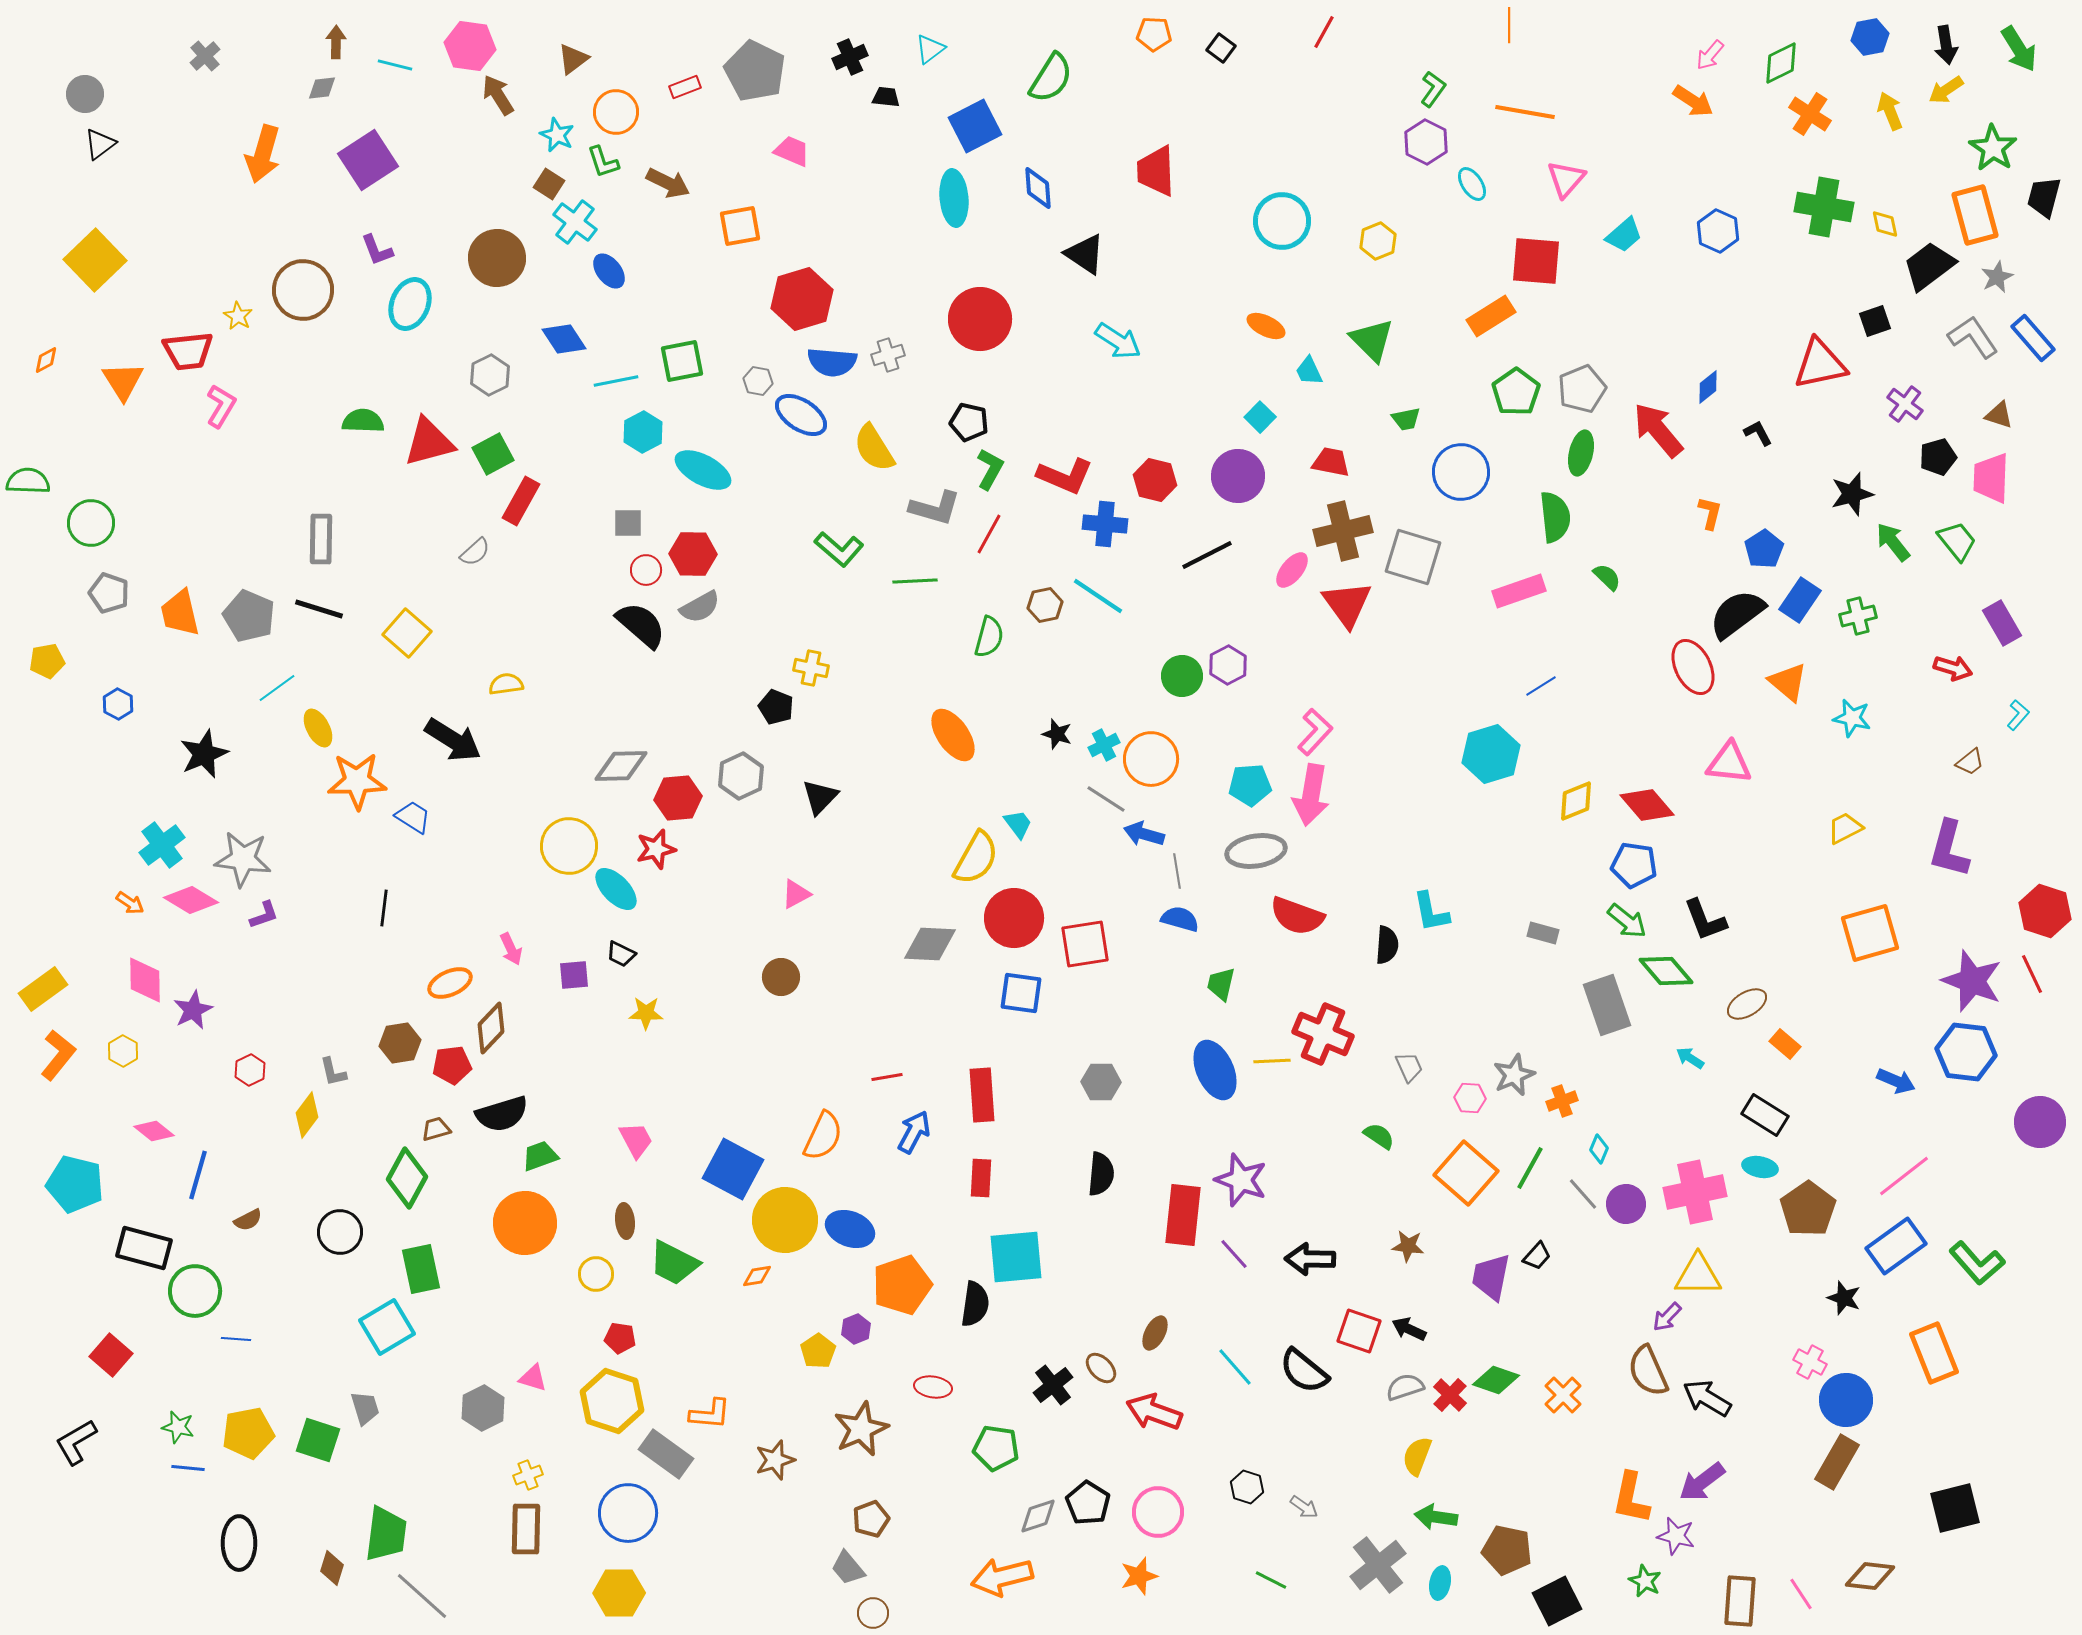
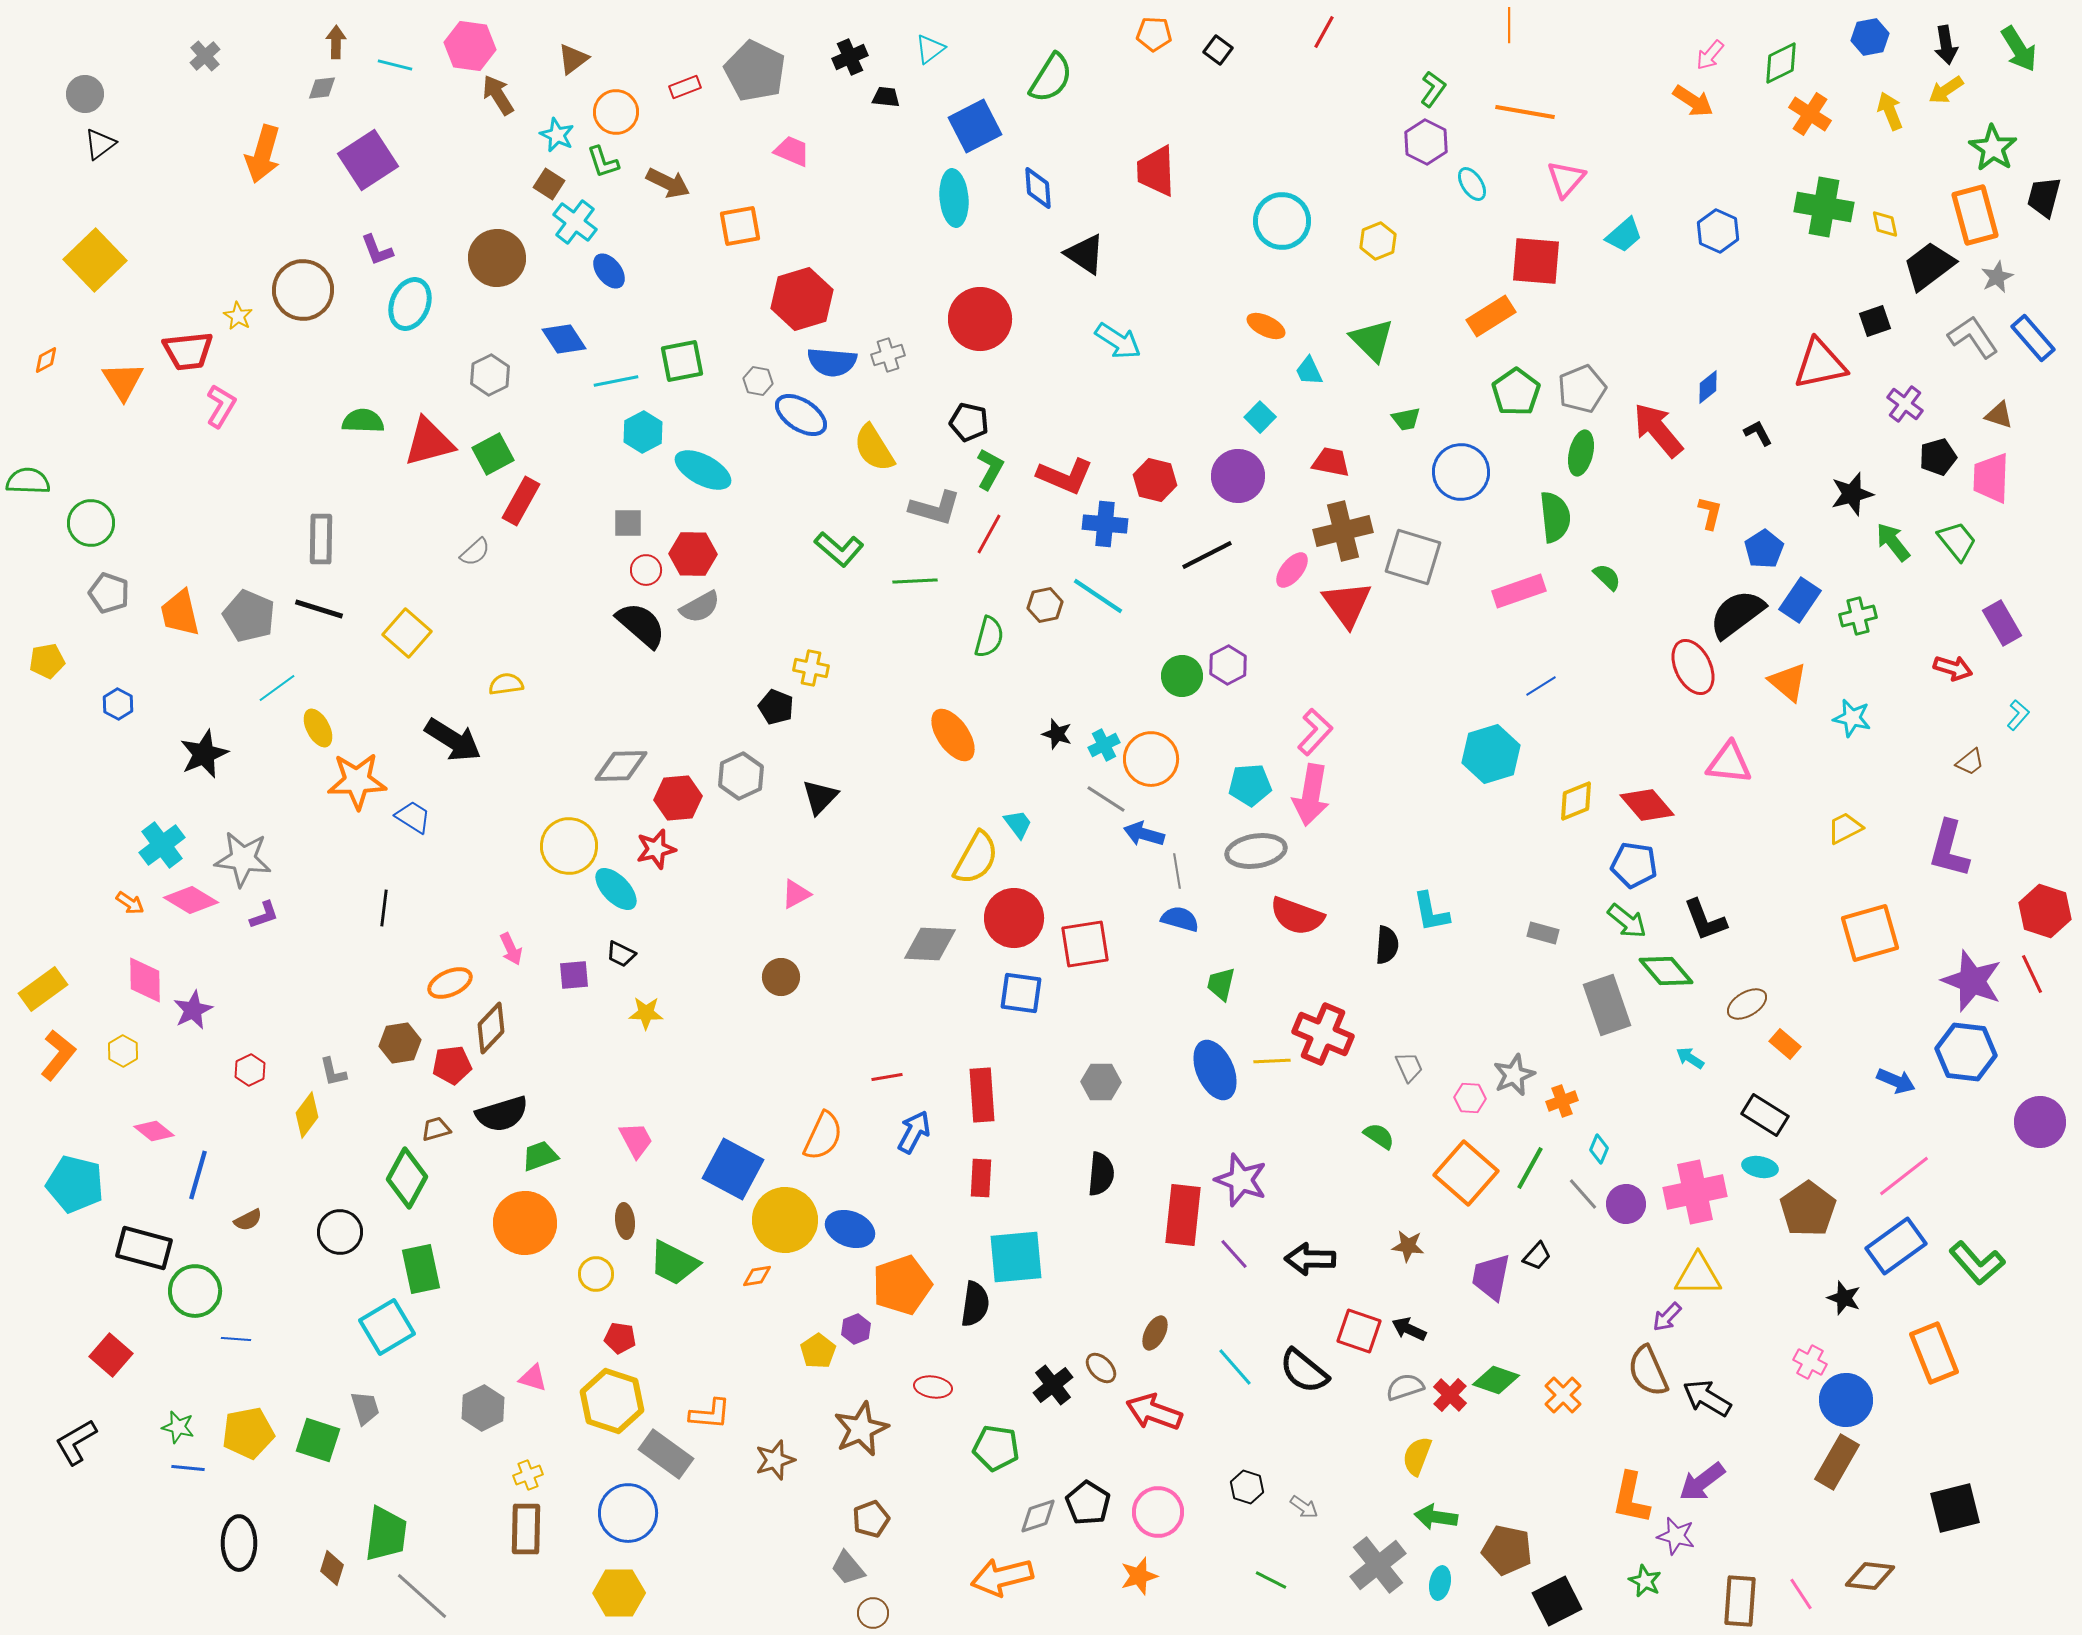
black square at (1221, 48): moved 3 px left, 2 px down
